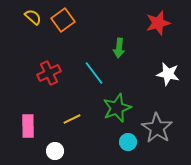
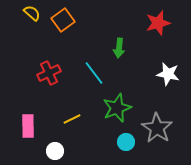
yellow semicircle: moved 1 px left, 4 px up
cyan circle: moved 2 px left
